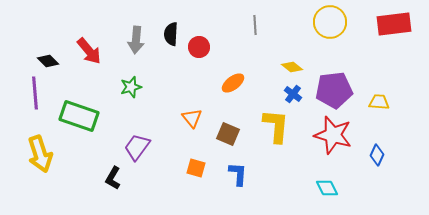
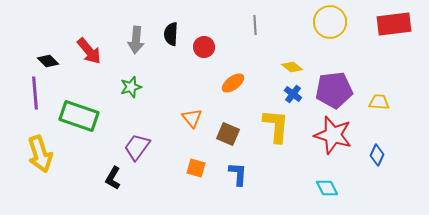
red circle: moved 5 px right
